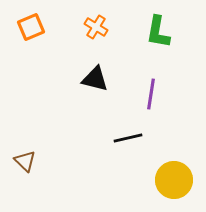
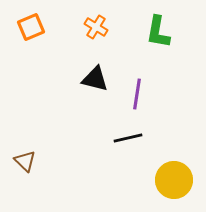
purple line: moved 14 px left
